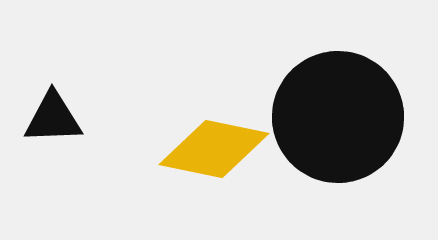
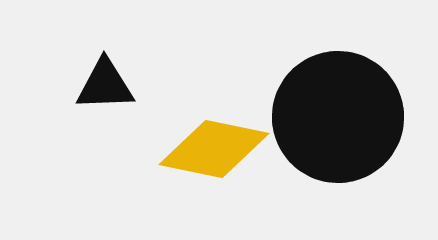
black triangle: moved 52 px right, 33 px up
